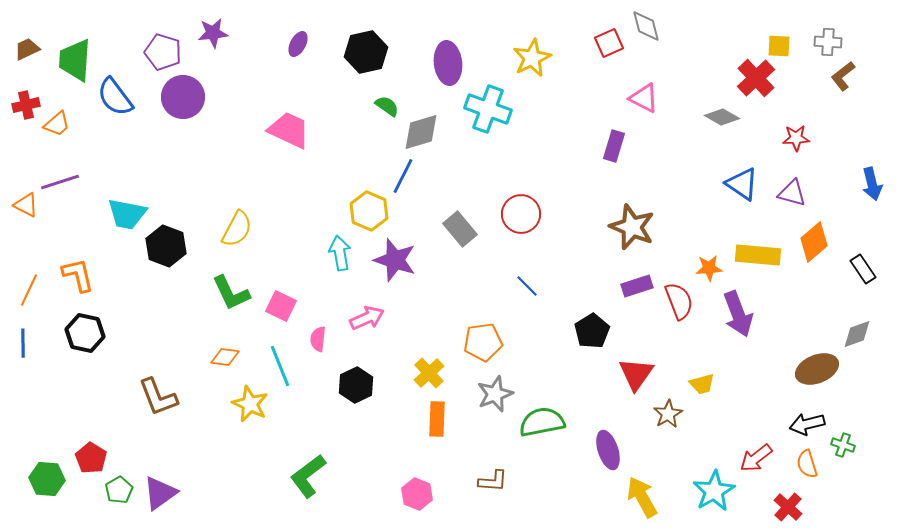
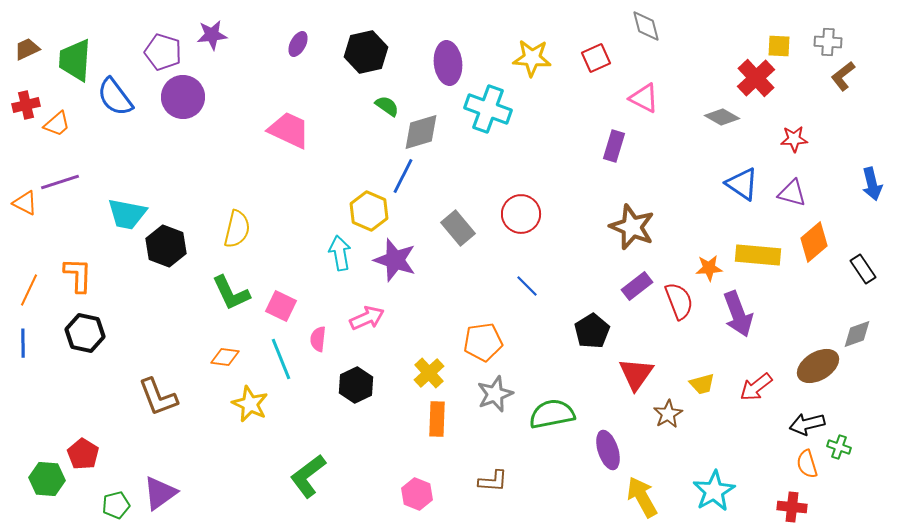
purple star at (213, 33): moved 1 px left, 2 px down
red square at (609, 43): moved 13 px left, 15 px down
yellow star at (532, 58): rotated 30 degrees clockwise
red star at (796, 138): moved 2 px left, 1 px down
orange triangle at (26, 205): moved 1 px left, 2 px up
yellow semicircle at (237, 229): rotated 15 degrees counterclockwise
gray rectangle at (460, 229): moved 2 px left, 1 px up
orange L-shape at (78, 275): rotated 15 degrees clockwise
purple rectangle at (637, 286): rotated 20 degrees counterclockwise
cyan line at (280, 366): moved 1 px right, 7 px up
brown ellipse at (817, 369): moved 1 px right, 3 px up; rotated 9 degrees counterclockwise
green semicircle at (542, 422): moved 10 px right, 8 px up
green cross at (843, 445): moved 4 px left, 2 px down
red pentagon at (91, 458): moved 8 px left, 4 px up
red arrow at (756, 458): moved 71 px up
green pentagon at (119, 490): moved 3 px left, 15 px down; rotated 16 degrees clockwise
red cross at (788, 507): moved 4 px right; rotated 36 degrees counterclockwise
